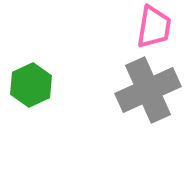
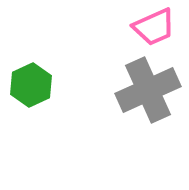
pink trapezoid: rotated 57 degrees clockwise
